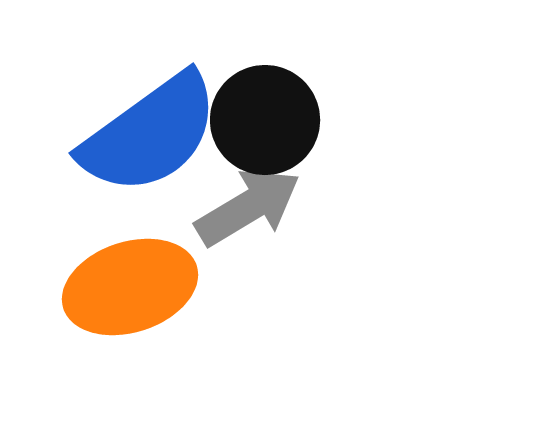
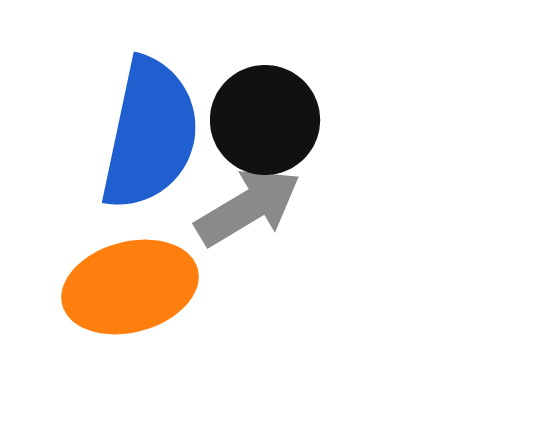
blue semicircle: rotated 42 degrees counterclockwise
orange ellipse: rotated 3 degrees clockwise
